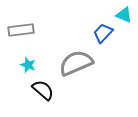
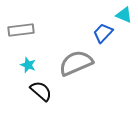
black semicircle: moved 2 px left, 1 px down
